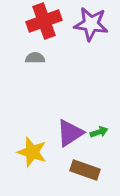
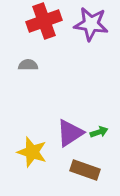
gray semicircle: moved 7 px left, 7 px down
